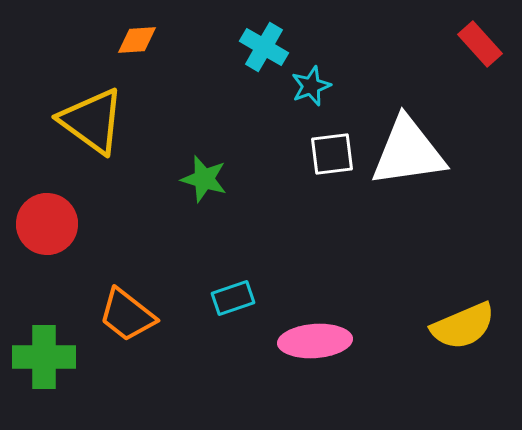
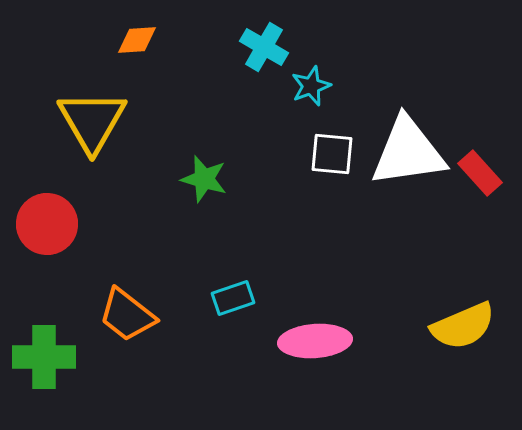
red rectangle: moved 129 px down
yellow triangle: rotated 24 degrees clockwise
white square: rotated 12 degrees clockwise
